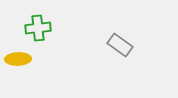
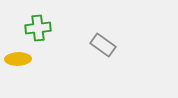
gray rectangle: moved 17 px left
